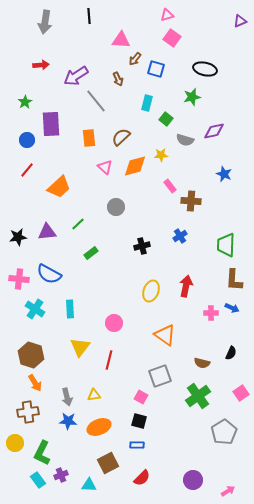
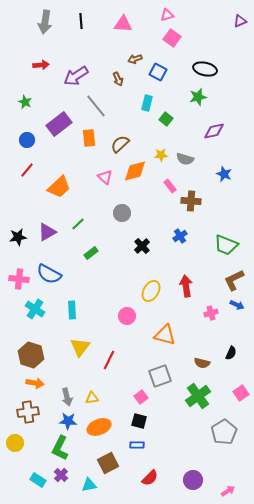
black line at (89, 16): moved 8 px left, 5 px down
pink triangle at (121, 40): moved 2 px right, 16 px up
brown arrow at (135, 59): rotated 32 degrees clockwise
blue square at (156, 69): moved 2 px right, 3 px down; rotated 12 degrees clockwise
green star at (192, 97): moved 6 px right
gray line at (96, 101): moved 5 px down
green star at (25, 102): rotated 16 degrees counterclockwise
purple rectangle at (51, 124): moved 8 px right; rotated 55 degrees clockwise
brown semicircle at (121, 137): moved 1 px left, 7 px down
gray semicircle at (185, 140): moved 19 px down
orange diamond at (135, 166): moved 5 px down
pink triangle at (105, 167): moved 10 px down
gray circle at (116, 207): moved 6 px right, 6 px down
purple triangle at (47, 232): rotated 24 degrees counterclockwise
green trapezoid at (226, 245): rotated 70 degrees counterclockwise
black cross at (142, 246): rotated 28 degrees counterclockwise
brown L-shape at (234, 280): rotated 60 degrees clockwise
red arrow at (186, 286): rotated 20 degrees counterclockwise
yellow ellipse at (151, 291): rotated 10 degrees clockwise
blue arrow at (232, 308): moved 5 px right, 3 px up
cyan rectangle at (70, 309): moved 2 px right, 1 px down
pink cross at (211, 313): rotated 16 degrees counterclockwise
pink circle at (114, 323): moved 13 px right, 7 px up
orange triangle at (165, 335): rotated 20 degrees counterclockwise
red line at (109, 360): rotated 12 degrees clockwise
orange arrow at (35, 383): rotated 48 degrees counterclockwise
yellow triangle at (94, 395): moved 2 px left, 3 px down
pink square at (141, 397): rotated 24 degrees clockwise
green L-shape at (42, 453): moved 18 px right, 5 px up
purple cross at (61, 475): rotated 24 degrees counterclockwise
red semicircle at (142, 478): moved 8 px right
cyan rectangle at (38, 480): rotated 21 degrees counterclockwise
cyan triangle at (89, 485): rotated 14 degrees counterclockwise
